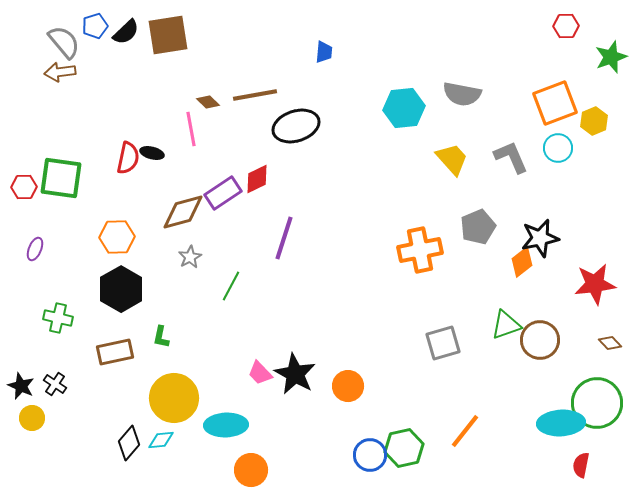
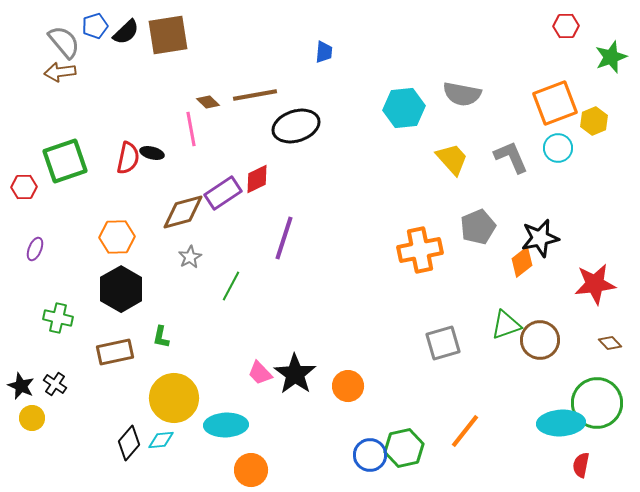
green square at (61, 178): moved 4 px right, 17 px up; rotated 27 degrees counterclockwise
black star at (295, 374): rotated 6 degrees clockwise
